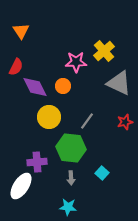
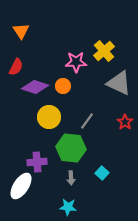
purple diamond: rotated 44 degrees counterclockwise
red star: rotated 21 degrees counterclockwise
